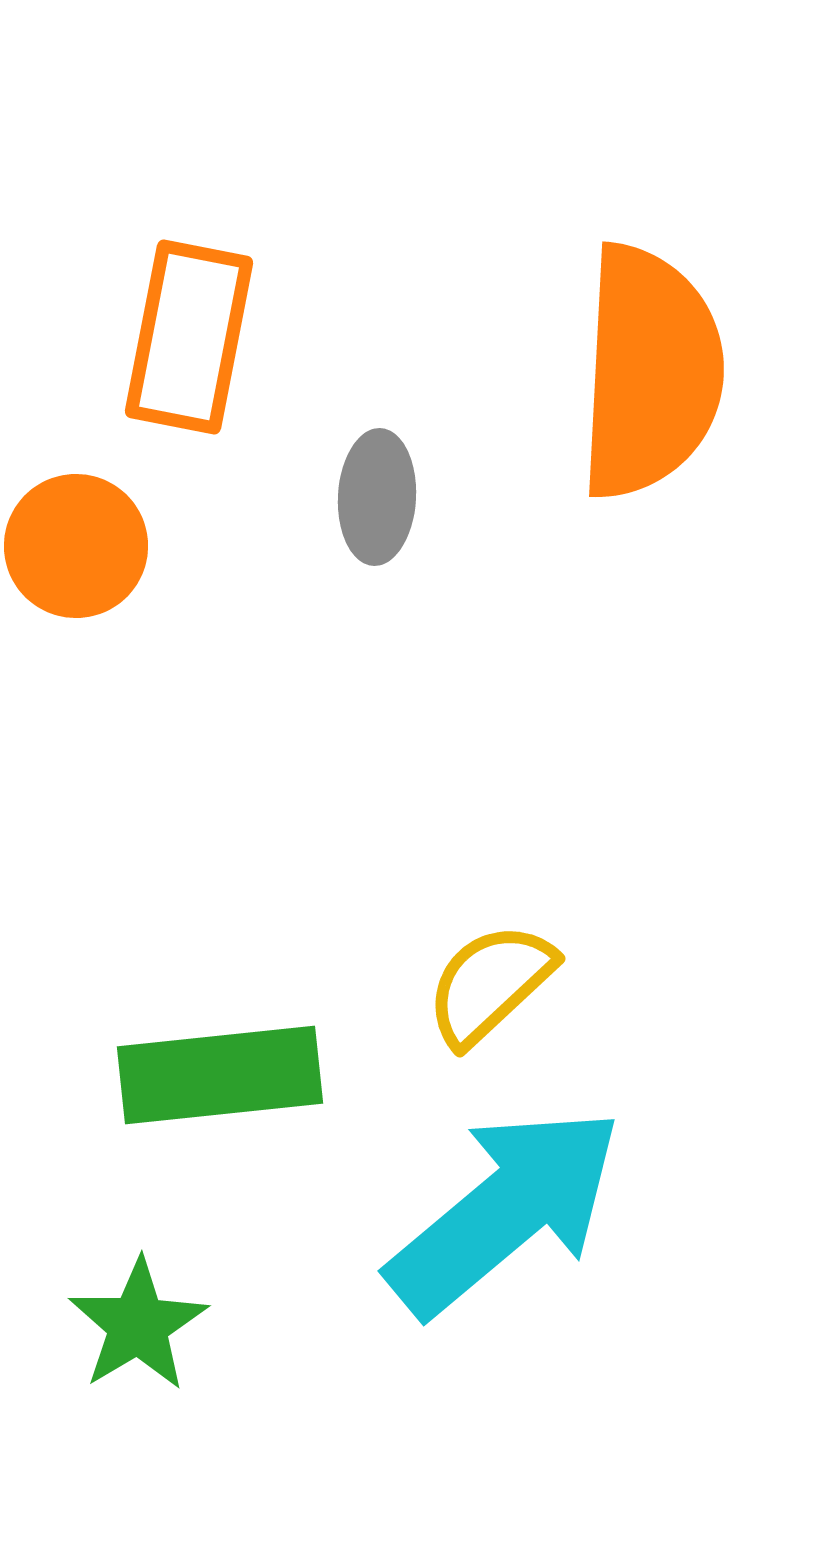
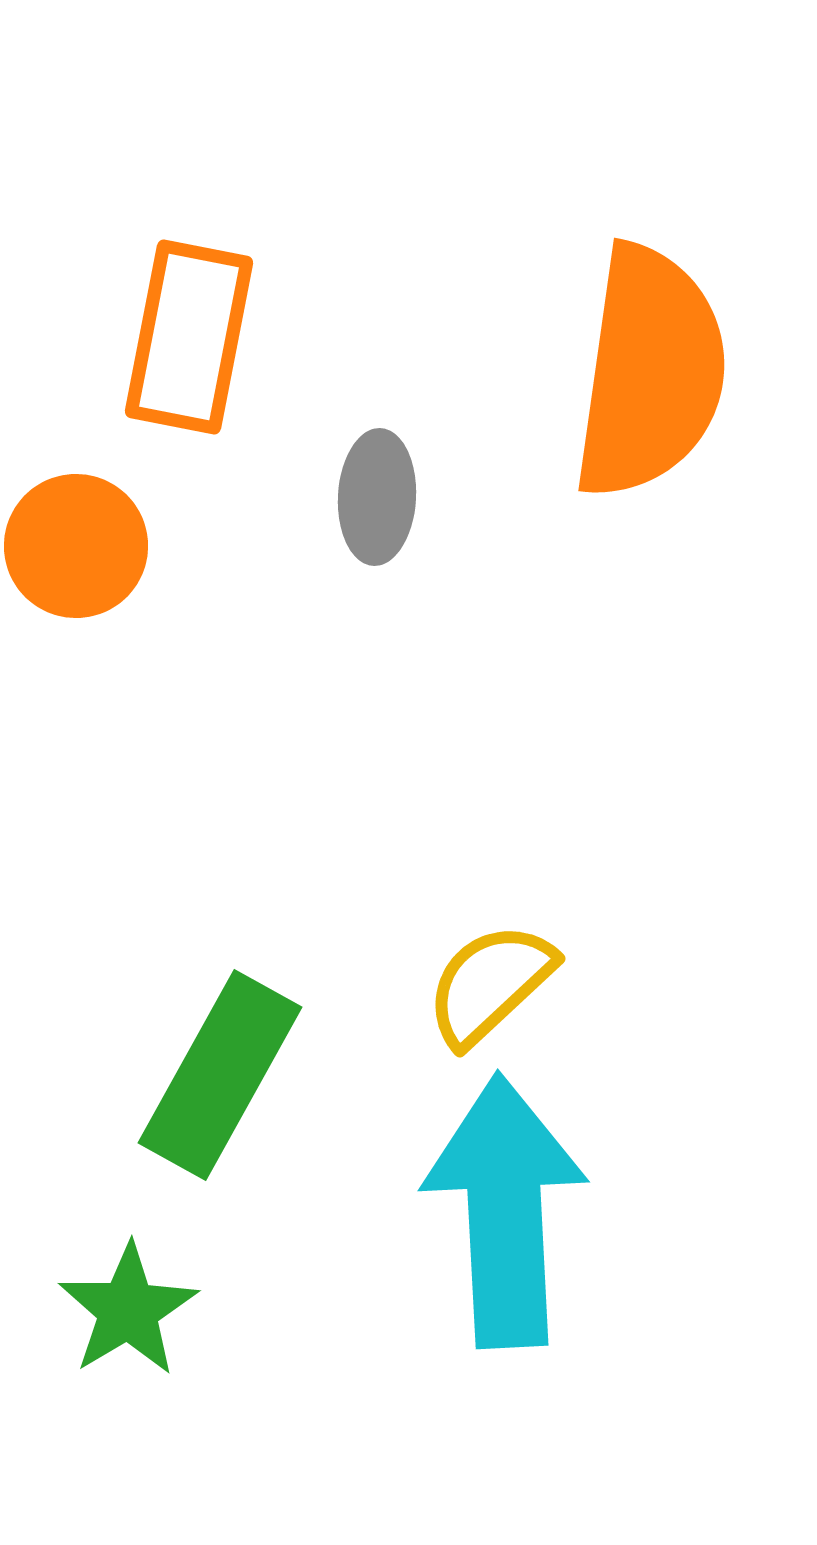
orange semicircle: rotated 5 degrees clockwise
green rectangle: rotated 55 degrees counterclockwise
cyan arrow: rotated 53 degrees counterclockwise
green star: moved 10 px left, 15 px up
